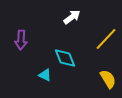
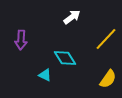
cyan diamond: rotated 10 degrees counterclockwise
yellow semicircle: rotated 66 degrees clockwise
